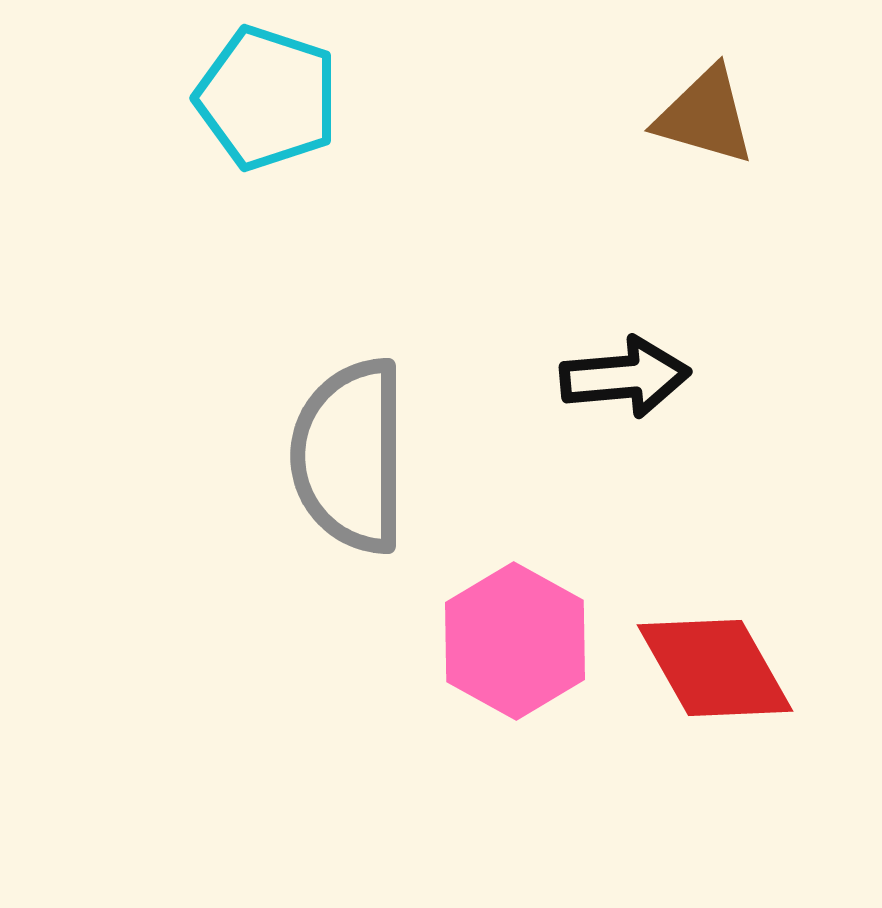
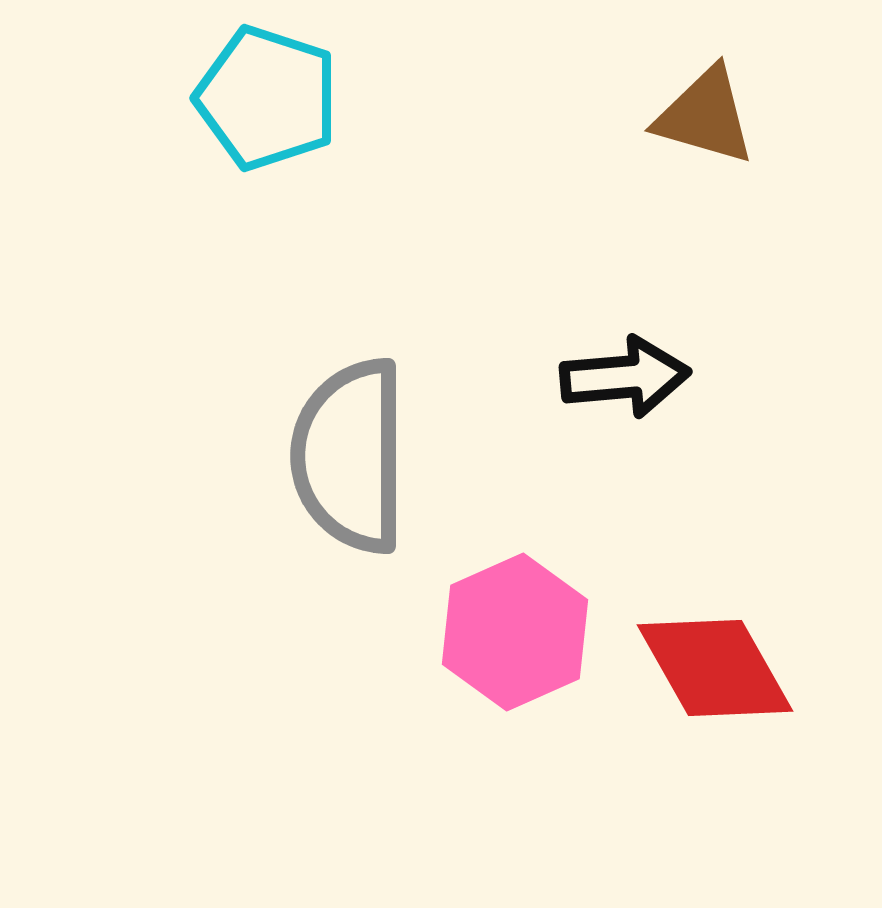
pink hexagon: moved 9 px up; rotated 7 degrees clockwise
